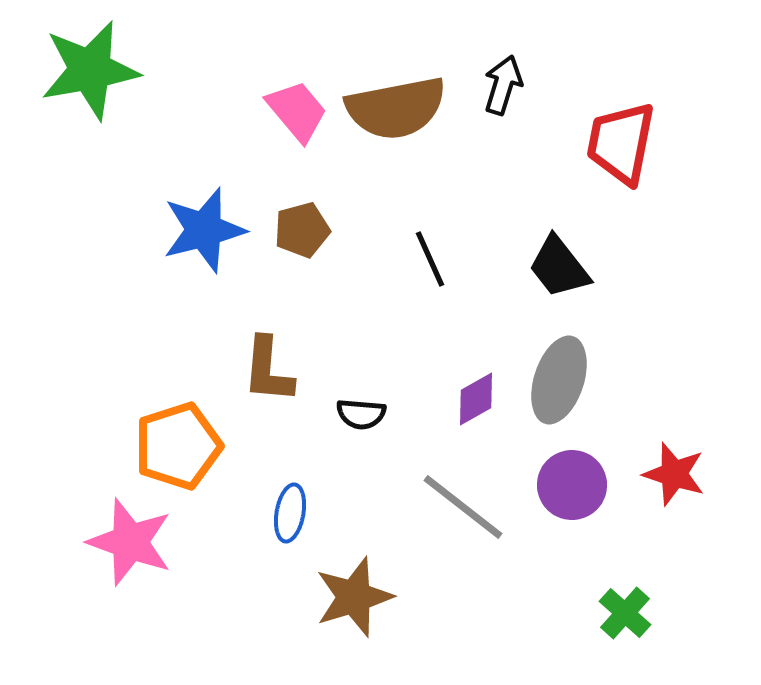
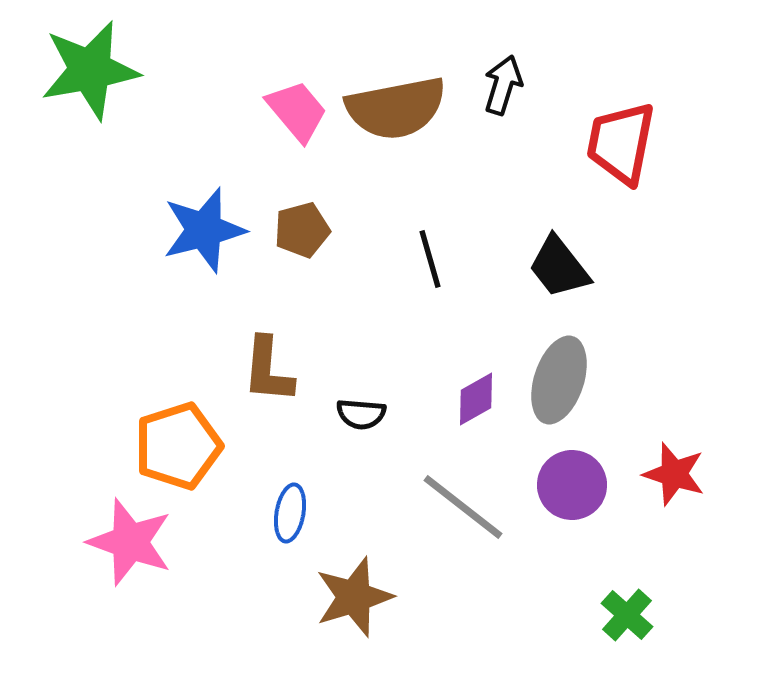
black line: rotated 8 degrees clockwise
green cross: moved 2 px right, 2 px down
